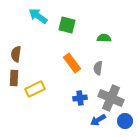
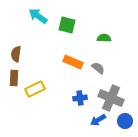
orange rectangle: moved 1 px right, 1 px up; rotated 30 degrees counterclockwise
gray semicircle: rotated 120 degrees clockwise
